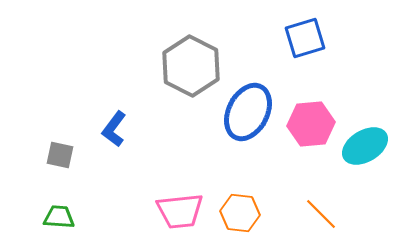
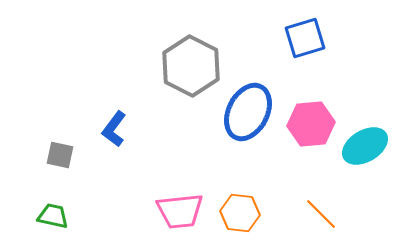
green trapezoid: moved 6 px left, 1 px up; rotated 8 degrees clockwise
